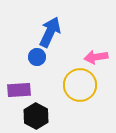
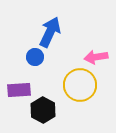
blue circle: moved 2 px left
black hexagon: moved 7 px right, 6 px up
